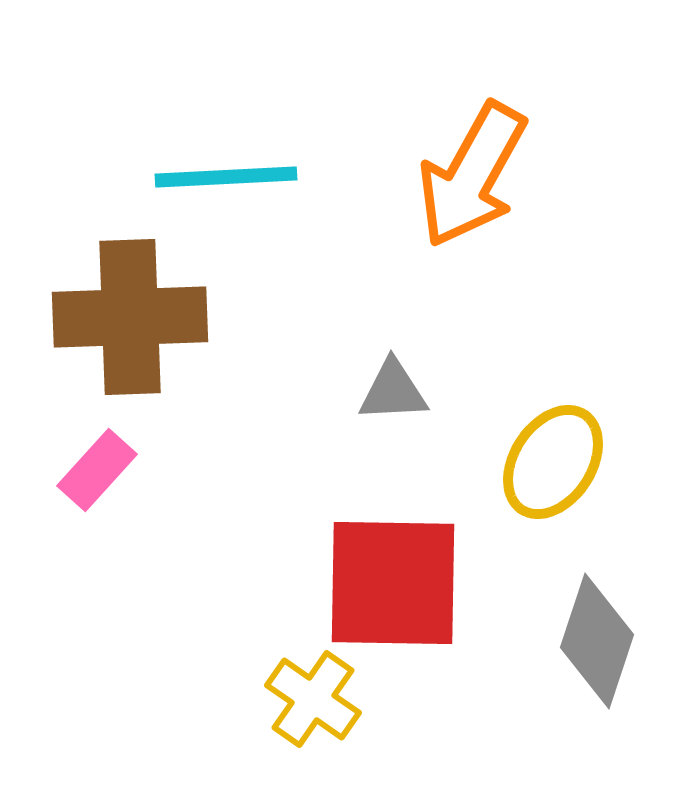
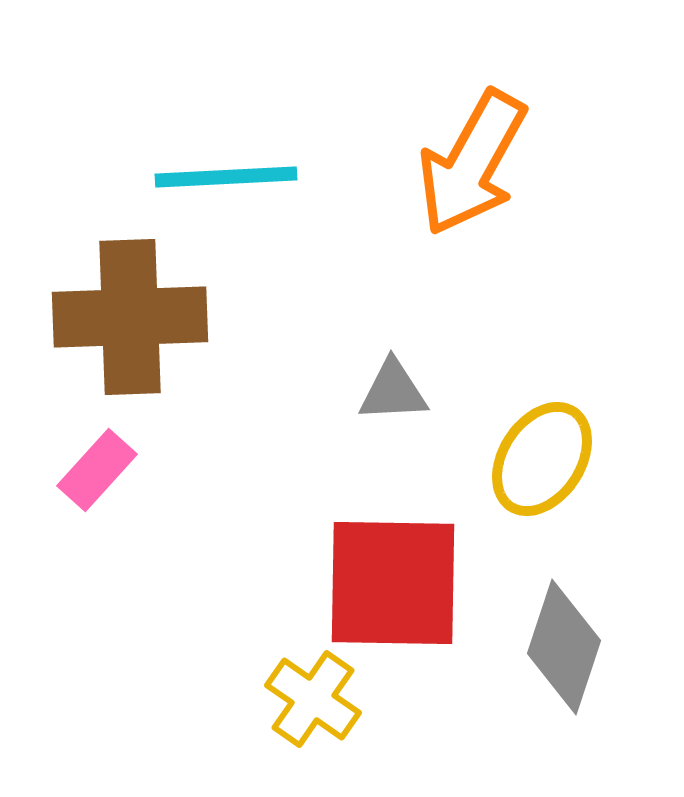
orange arrow: moved 12 px up
yellow ellipse: moved 11 px left, 3 px up
gray diamond: moved 33 px left, 6 px down
